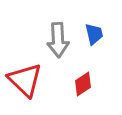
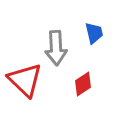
blue trapezoid: moved 1 px up
gray arrow: moved 2 px left, 8 px down
